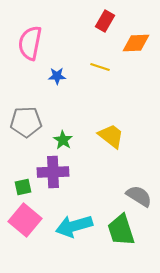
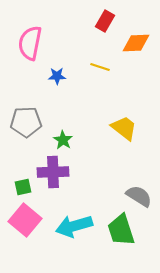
yellow trapezoid: moved 13 px right, 8 px up
